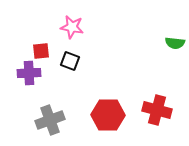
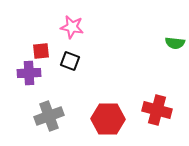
red hexagon: moved 4 px down
gray cross: moved 1 px left, 4 px up
